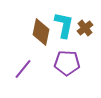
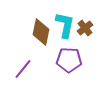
cyan L-shape: moved 1 px right
purple pentagon: moved 2 px right, 3 px up
